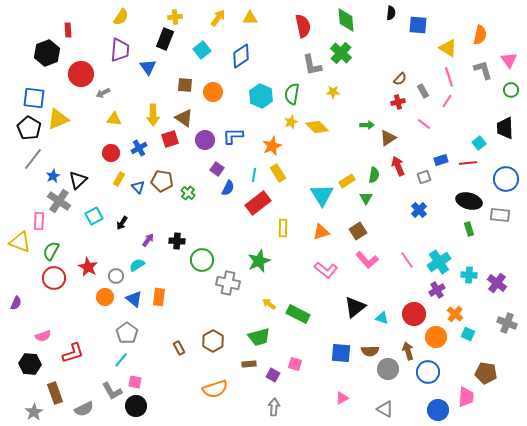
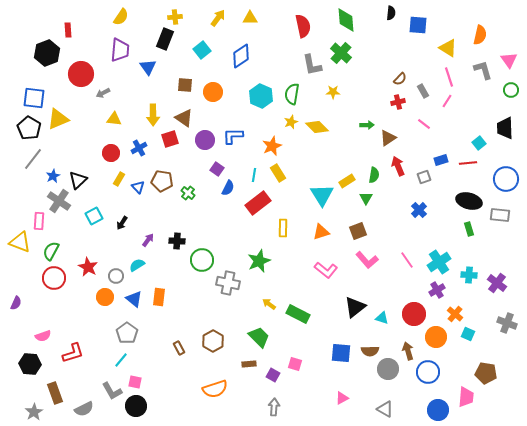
brown square at (358, 231): rotated 12 degrees clockwise
green trapezoid at (259, 337): rotated 120 degrees counterclockwise
